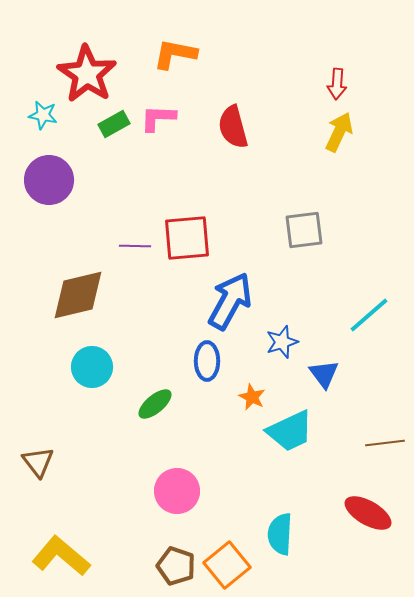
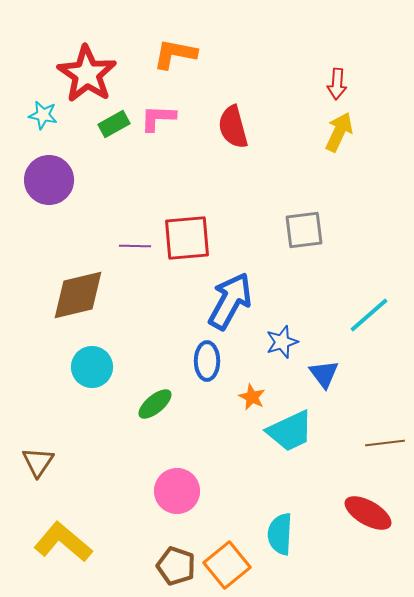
brown triangle: rotated 12 degrees clockwise
yellow L-shape: moved 2 px right, 14 px up
